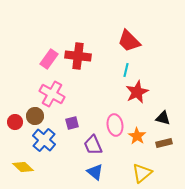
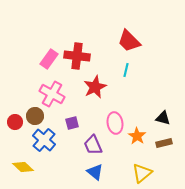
red cross: moved 1 px left
red star: moved 42 px left, 5 px up
pink ellipse: moved 2 px up
